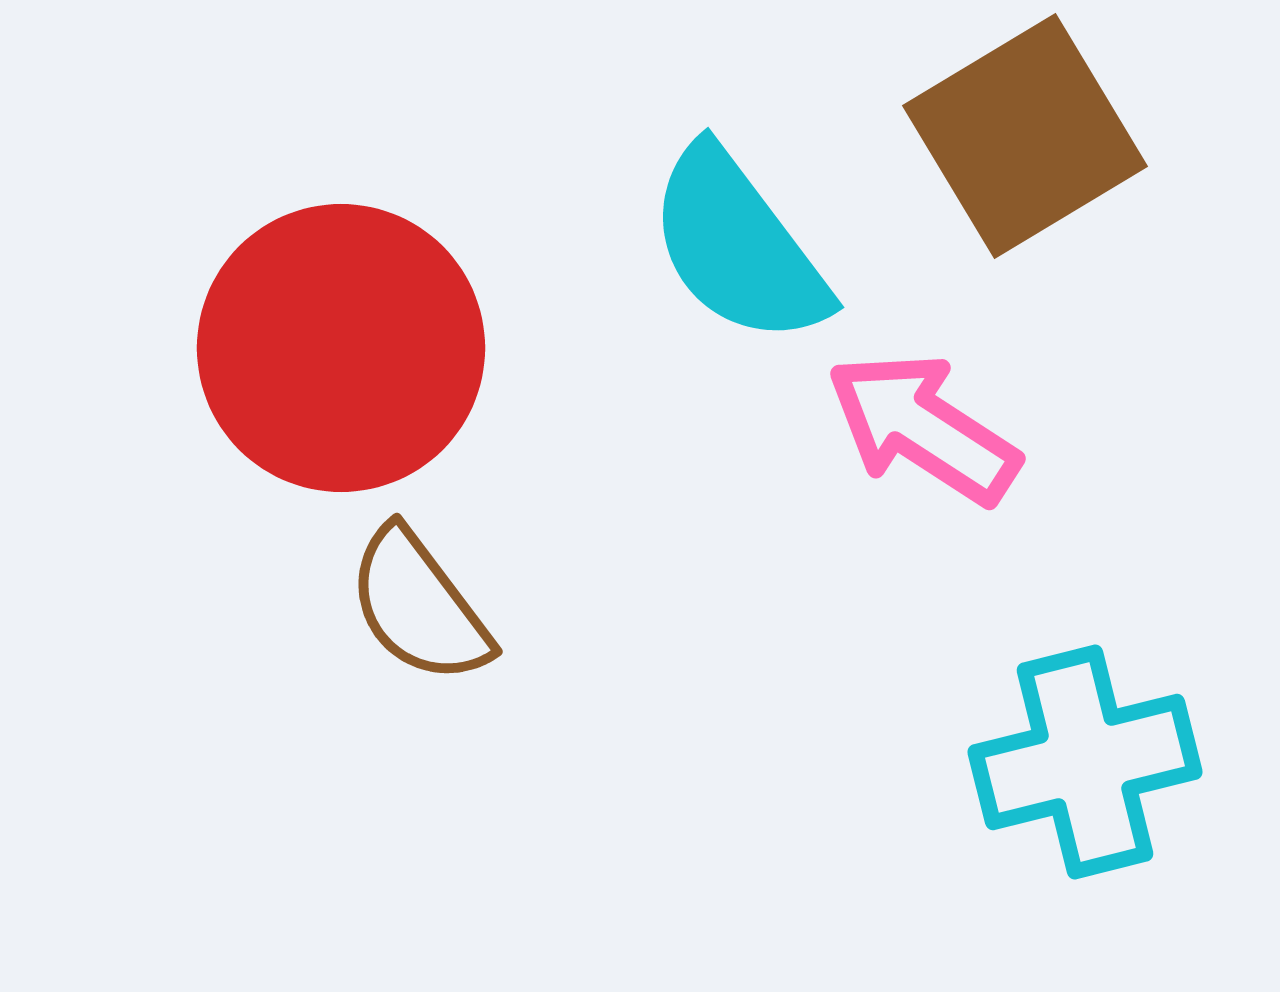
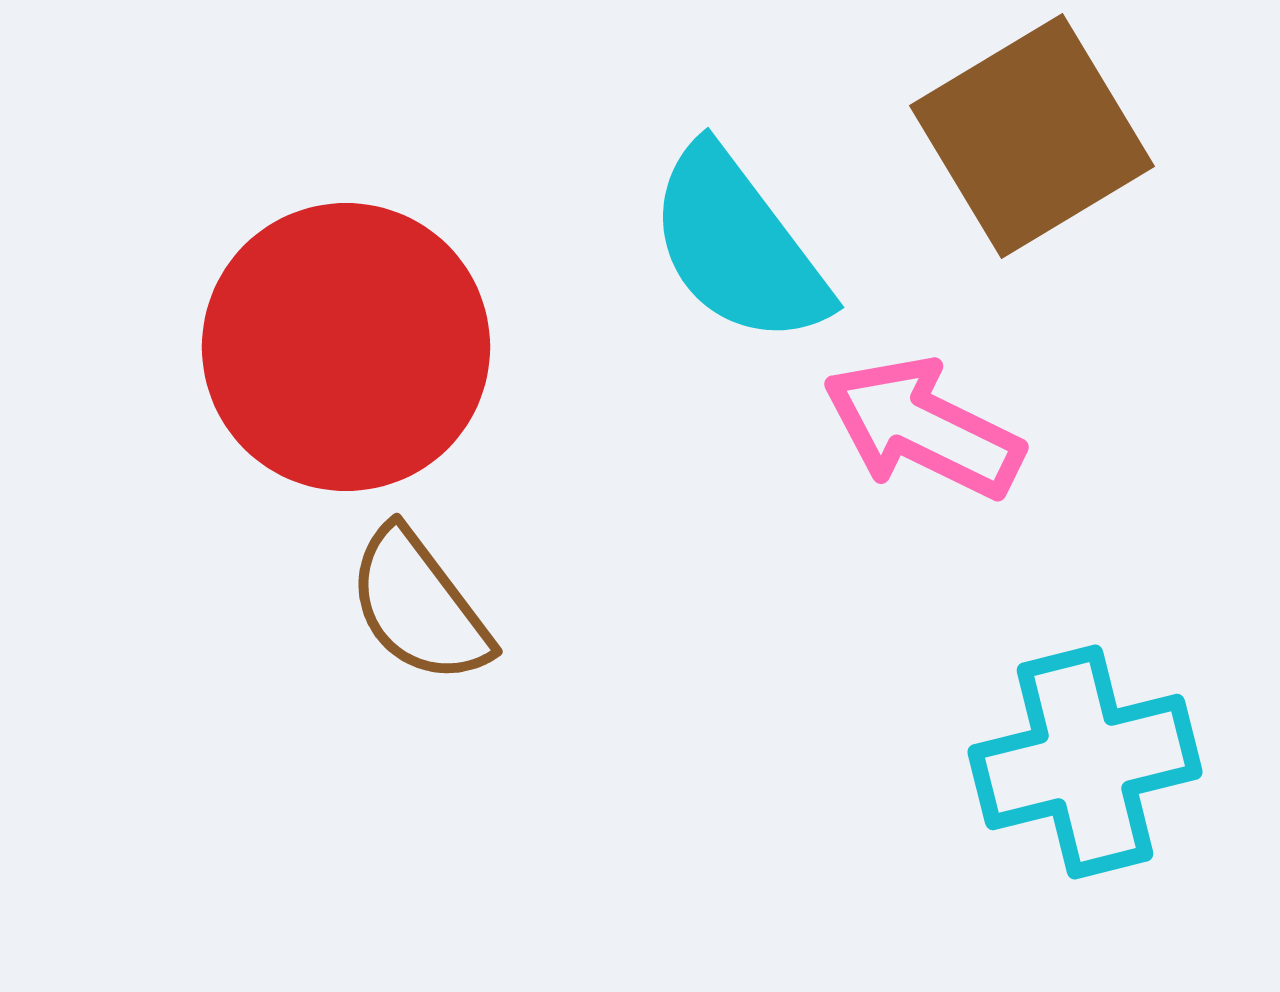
brown square: moved 7 px right
red circle: moved 5 px right, 1 px up
pink arrow: rotated 7 degrees counterclockwise
